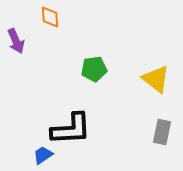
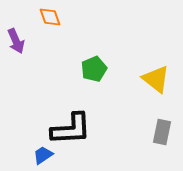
orange diamond: rotated 15 degrees counterclockwise
green pentagon: rotated 15 degrees counterclockwise
